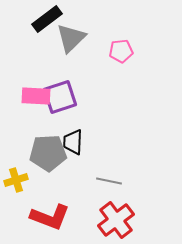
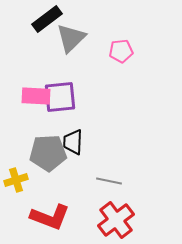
purple square: rotated 12 degrees clockwise
